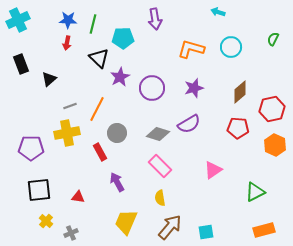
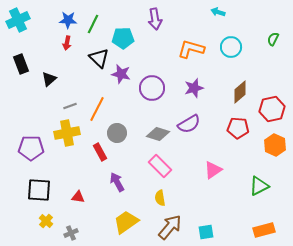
green line at (93, 24): rotated 12 degrees clockwise
purple star at (120, 77): moved 1 px right, 3 px up; rotated 30 degrees counterclockwise
black square at (39, 190): rotated 10 degrees clockwise
green triangle at (255, 192): moved 4 px right, 6 px up
yellow trapezoid at (126, 222): rotated 32 degrees clockwise
